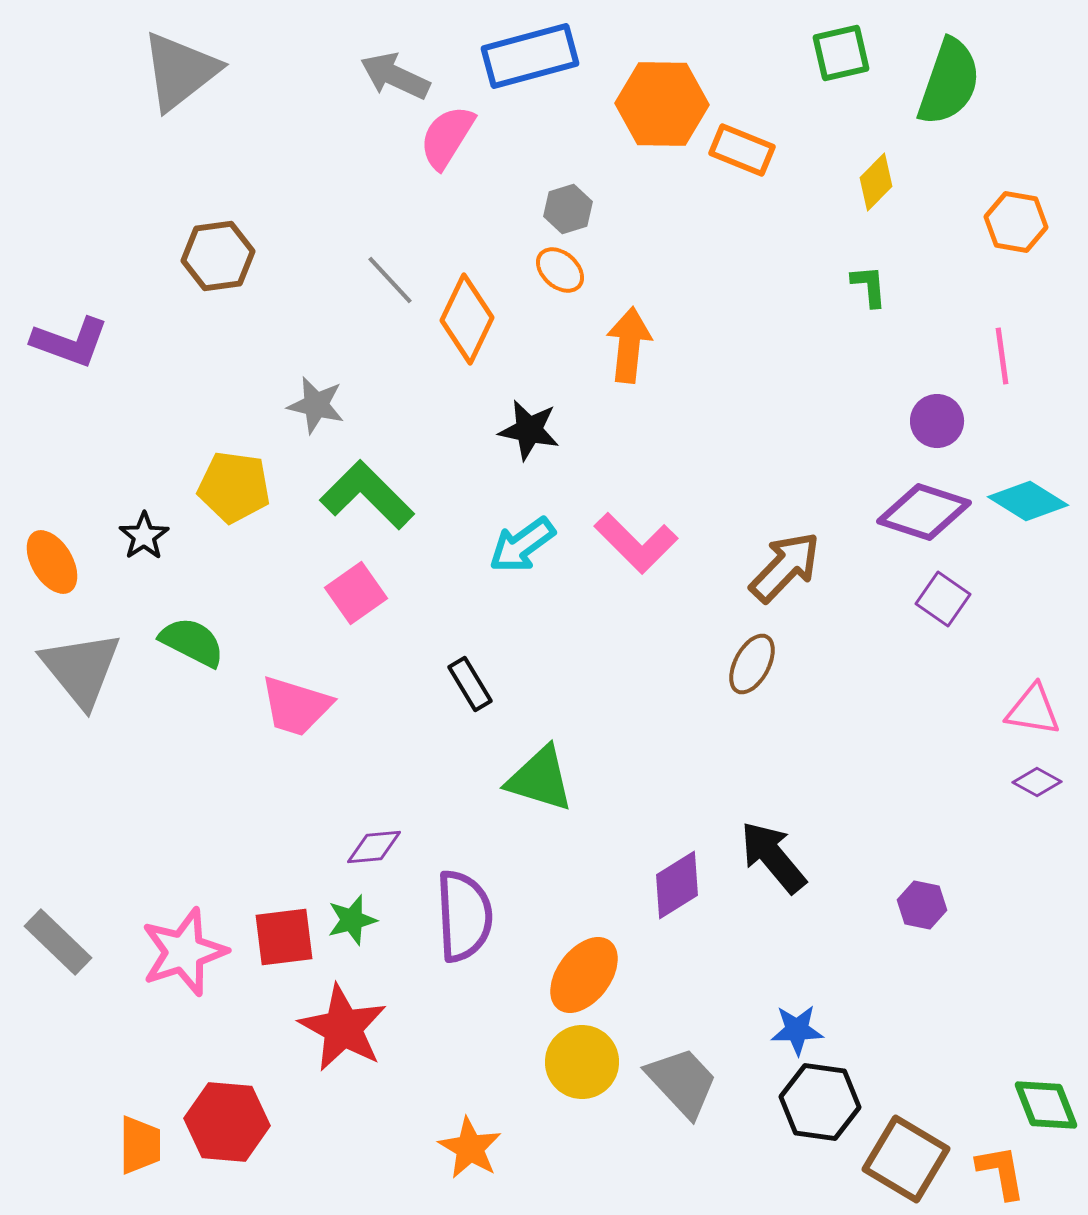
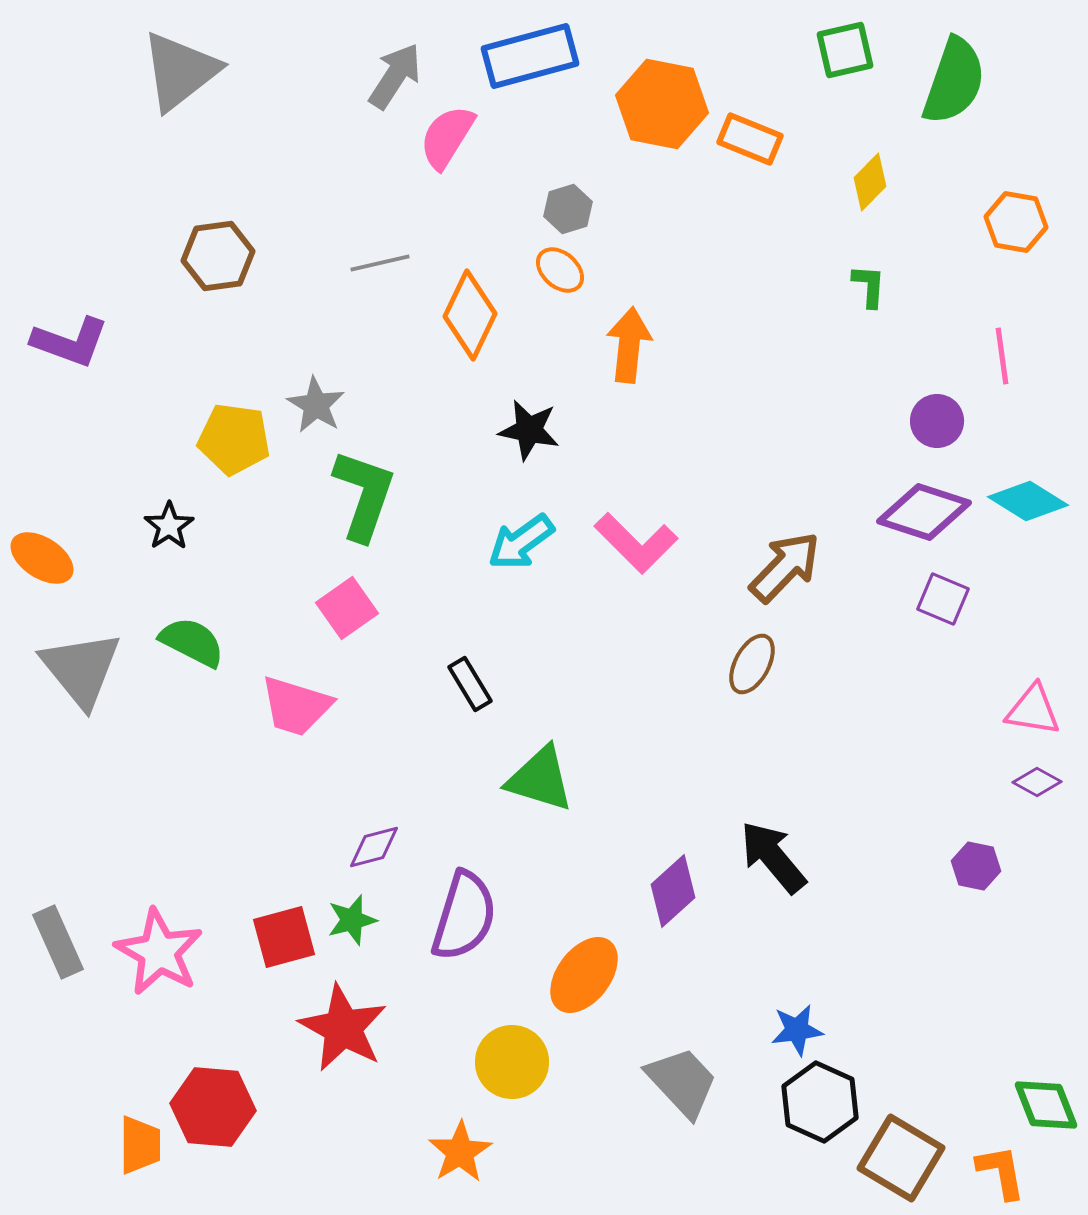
green square at (841, 53): moved 4 px right, 3 px up
gray arrow at (395, 76): rotated 98 degrees clockwise
green semicircle at (949, 82): moved 5 px right, 1 px up
orange hexagon at (662, 104): rotated 10 degrees clockwise
orange rectangle at (742, 150): moved 8 px right, 11 px up
yellow diamond at (876, 182): moved 6 px left
gray line at (390, 280): moved 10 px left, 17 px up; rotated 60 degrees counterclockwise
green L-shape at (869, 286): rotated 9 degrees clockwise
orange diamond at (467, 319): moved 3 px right, 4 px up
gray star at (316, 405): rotated 18 degrees clockwise
yellow pentagon at (234, 487): moved 48 px up
green L-shape at (367, 495): moved 3 px left; rotated 64 degrees clockwise
black star at (144, 536): moved 25 px right, 10 px up
cyan arrow at (522, 545): moved 1 px left, 3 px up
orange ellipse at (52, 562): moved 10 px left, 4 px up; rotated 26 degrees counterclockwise
pink square at (356, 593): moved 9 px left, 15 px down
purple square at (943, 599): rotated 12 degrees counterclockwise
purple diamond at (374, 847): rotated 10 degrees counterclockwise
purple diamond at (677, 885): moved 4 px left, 6 px down; rotated 10 degrees counterclockwise
purple hexagon at (922, 905): moved 54 px right, 39 px up
purple semicircle at (464, 916): rotated 20 degrees clockwise
red square at (284, 937): rotated 8 degrees counterclockwise
gray rectangle at (58, 942): rotated 22 degrees clockwise
pink star at (184, 952): moved 25 px left; rotated 24 degrees counterclockwise
blue star at (797, 1030): rotated 6 degrees counterclockwise
yellow circle at (582, 1062): moved 70 px left
black hexagon at (820, 1102): rotated 16 degrees clockwise
red hexagon at (227, 1122): moved 14 px left, 15 px up
orange star at (470, 1148): moved 10 px left, 4 px down; rotated 10 degrees clockwise
brown square at (906, 1159): moved 5 px left, 1 px up
